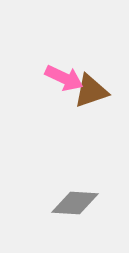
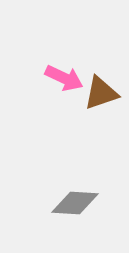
brown triangle: moved 10 px right, 2 px down
